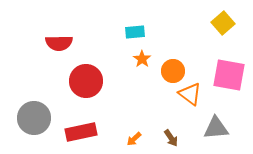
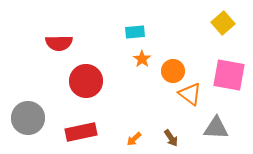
gray circle: moved 6 px left
gray triangle: rotated 8 degrees clockwise
